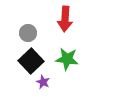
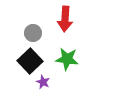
gray circle: moved 5 px right
black square: moved 1 px left
